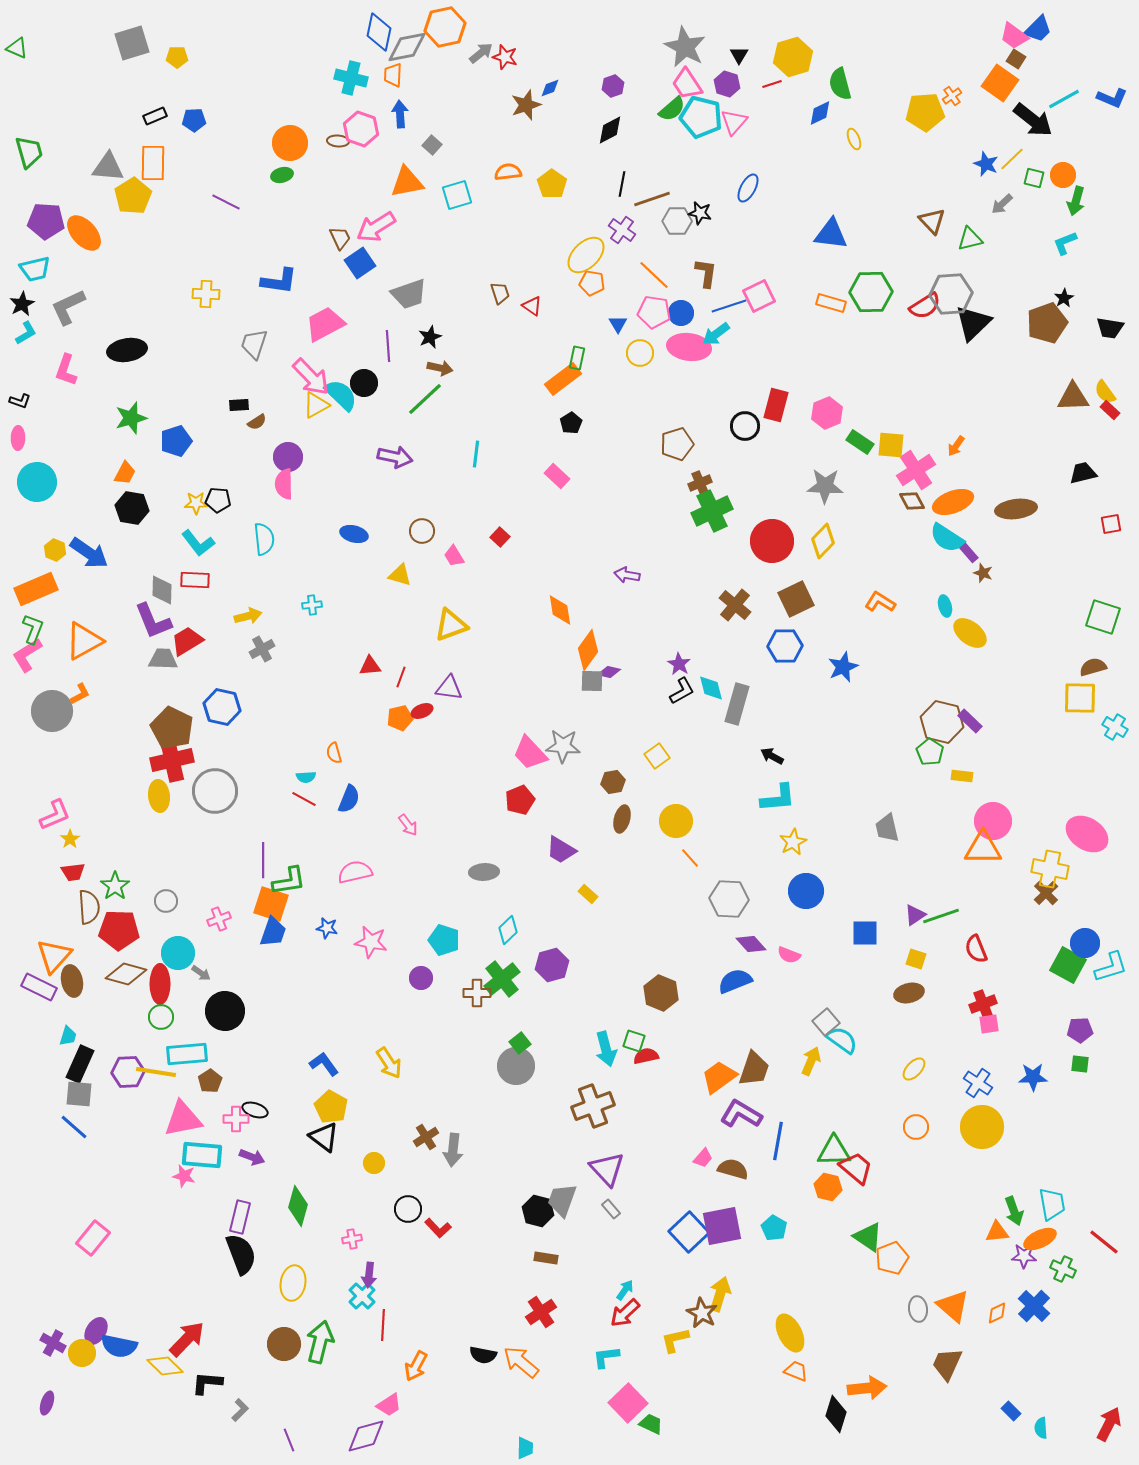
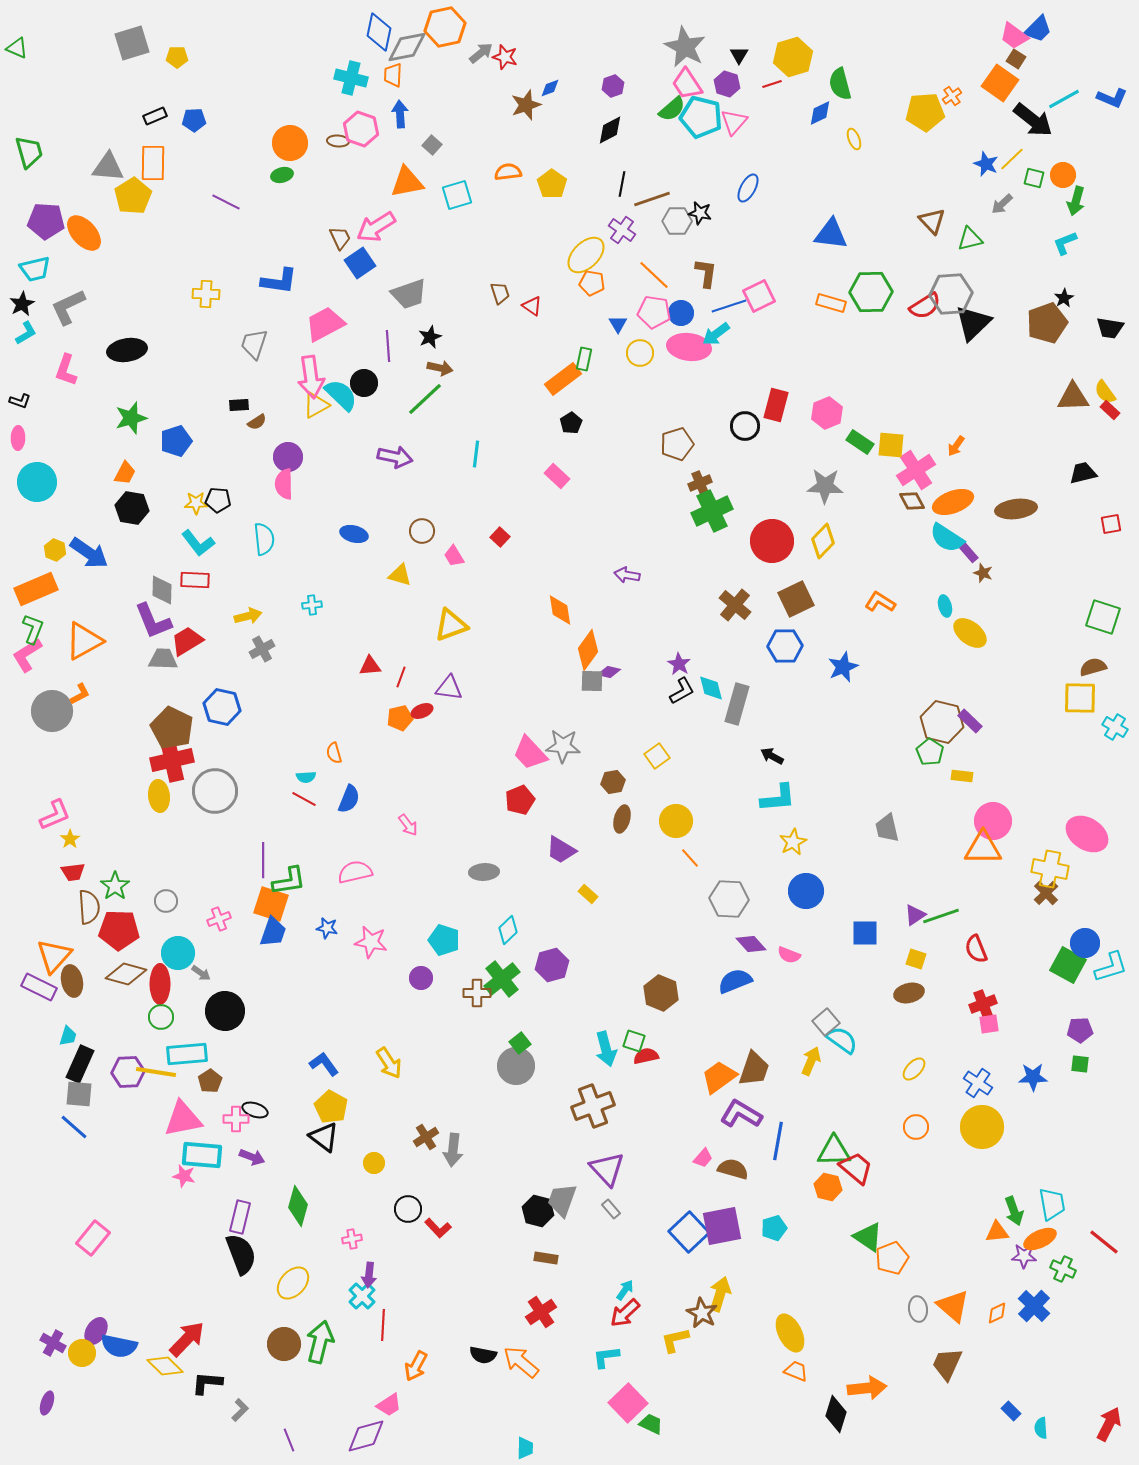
green rectangle at (577, 358): moved 7 px right, 1 px down
pink arrow at (311, 377): rotated 36 degrees clockwise
cyan pentagon at (774, 1228): rotated 25 degrees clockwise
yellow ellipse at (293, 1283): rotated 32 degrees clockwise
